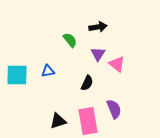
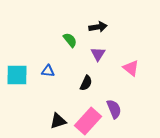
pink triangle: moved 14 px right, 4 px down
blue triangle: rotated 16 degrees clockwise
black semicircle: moved 1 px left
pink rectangle: rotated 52 degrees clockwise
